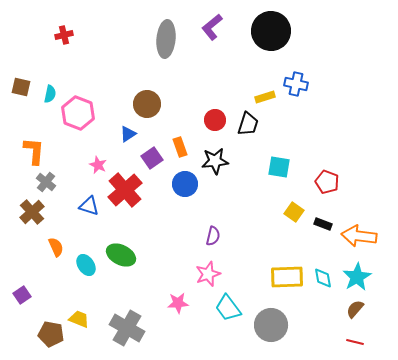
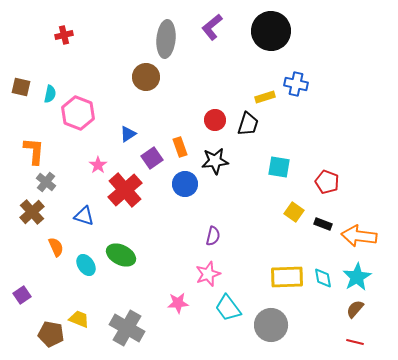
brown circle at (147, 104): moved 1 px left, 27 px up
pink star at (98, 165): rotated 12 degrees clockwise
blue triangle at (89, 206): moved 5 px left, 10 px down
